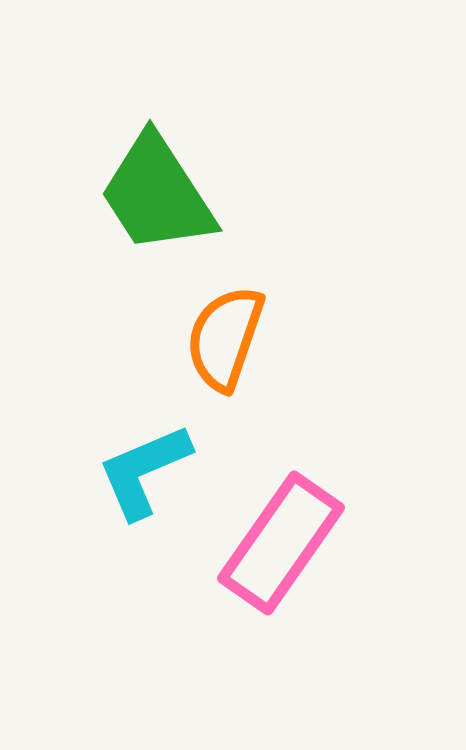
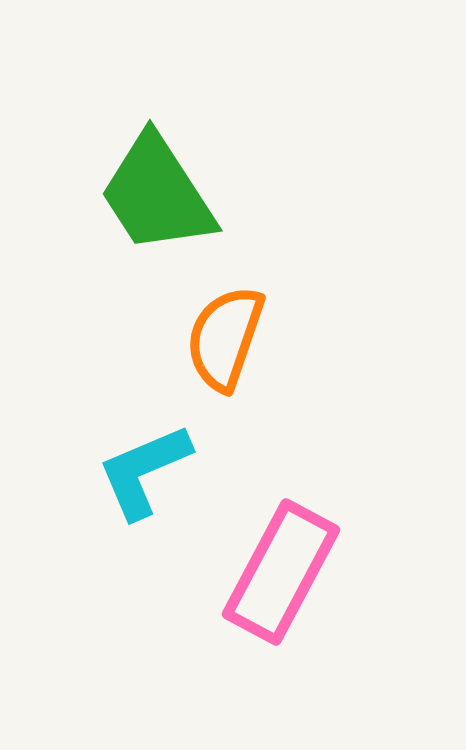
pink rectangle: moved 29 px down; rotated 7 degrees counterclockwise
